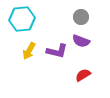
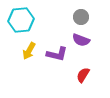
cyan hexagon: moved 1 px left, 1 px down
purple semicircle: moved 1 px up
purple L-shape: moved 3 px down
red semicircle: rotated 28 degrees counterclockwise
